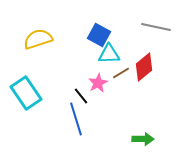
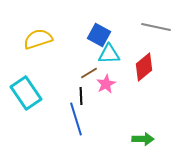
brown line: moved 32 px left
pink star: moved 8 px right, 1 px down
black line: rotated 36 degrees clockwise
